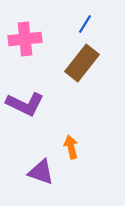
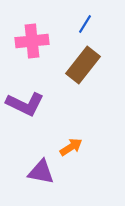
pink cross: moved 7 px right, 2 px down
brown rectangle: moved 1 px right, 2 px down
orange arrow: rotated 70 degrees clockwise
purple triangle: rotated 8 degrees counterclockwise
